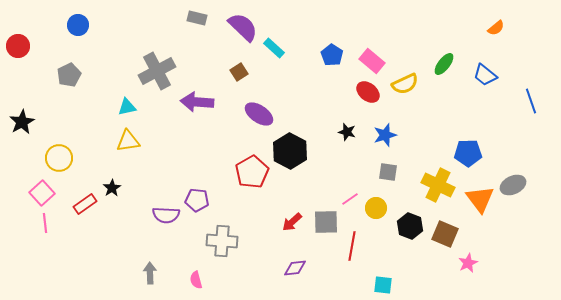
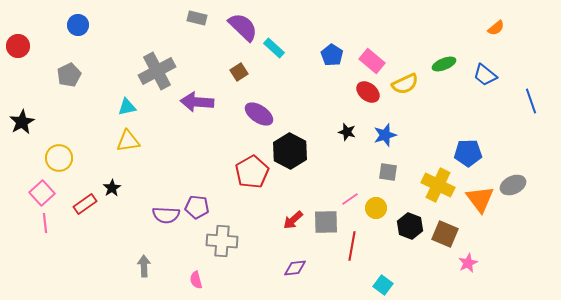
green ellipse at (444, 64): rotated 30 degrees clockwise
purple pentagon at (197, 200): moved 7 px down
red arrow at (292, 222): moved 1 px right, 2 px up
gray arrow at (150, 273): moved 6 px left, 7 px up
cyan square at (383, 285): rotated 30 degrees clockwise
